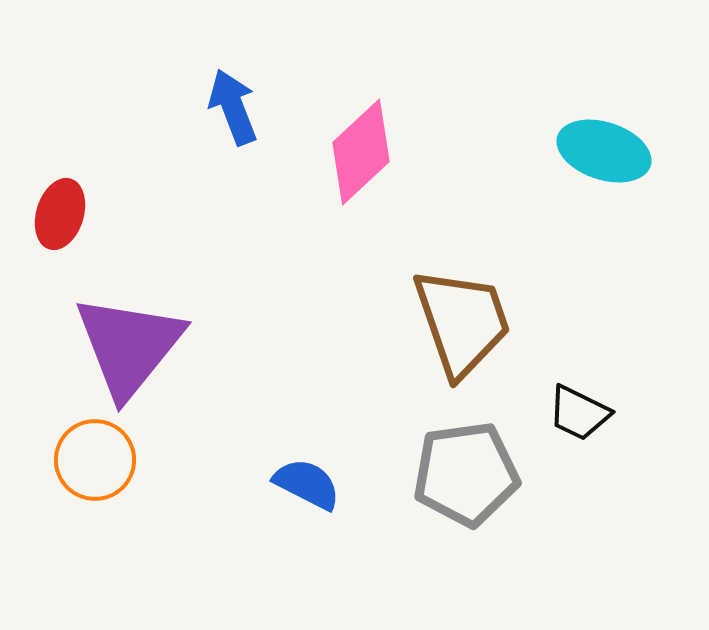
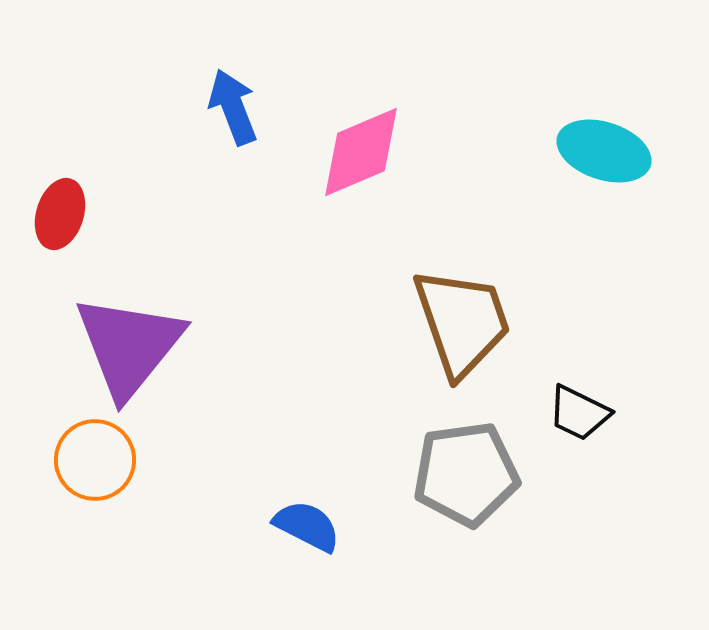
pink diamond: rotated 20 degrees clockwise
blue semicircle: moved 42 px down
